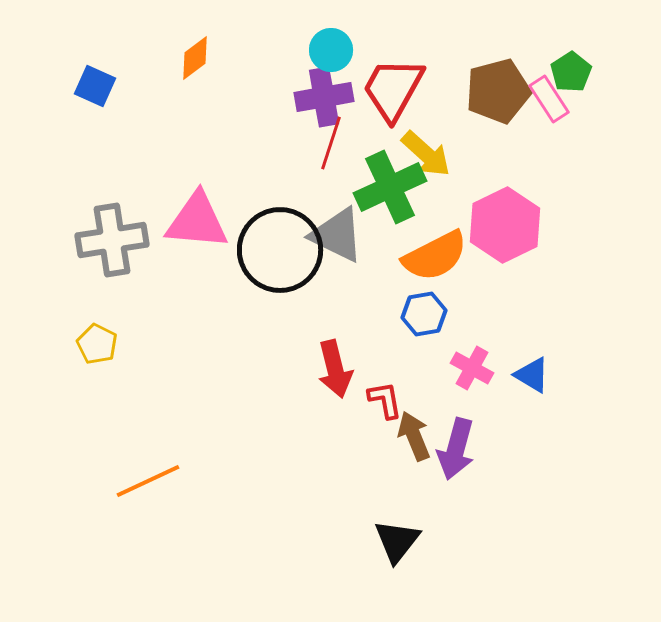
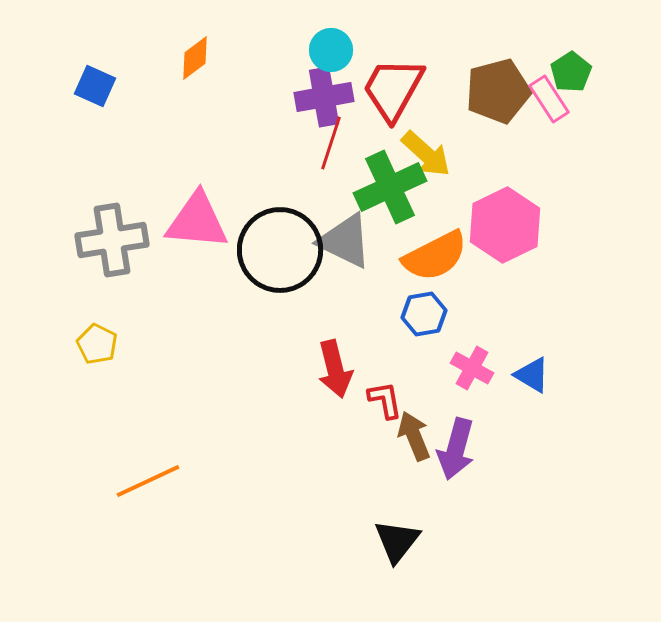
gray triangle: moved 8 px right, 6 px down
